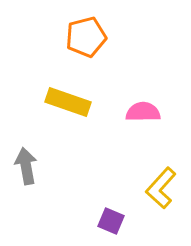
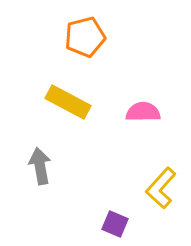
orange pentagon: moved 1 px left
yellow rectangle: rotated 9 degrees clockwise
gray arrow: moved 14 px right
purple square: moved 4 px right, 3 px down
